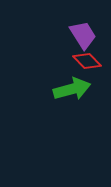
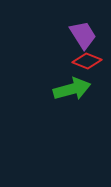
red diamond: rotated 24 degrees counterclockwise
